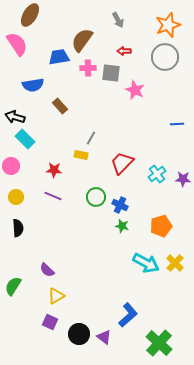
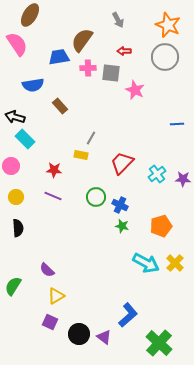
orange star: rotated 30 degrees counterclockwise
